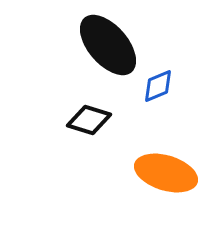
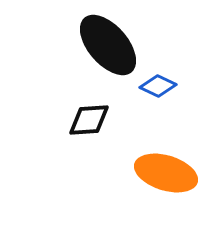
blue diamond: rotated 48 degrees clockwise
black diamond: rotated 21 degrees counterclockwise
